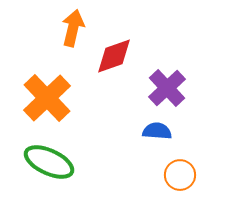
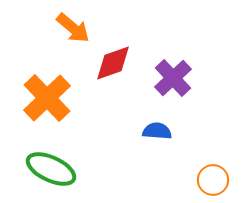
orange arrow: rotated 117 degrees clockwise
red diamond: moved 1 px left, 7 px down
purple cross: moved 6 px right, 10 px up
green ellipse: moved 2 px right, 7 px down
orange circle: moved 33 px right, 5 px down
